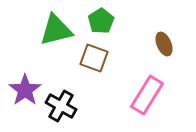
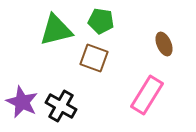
green pentagon: rotated 30 degrees counterclockwise
purple star: moved 3 px left, 12 px down; rotated 12 degrees counterclockwise
